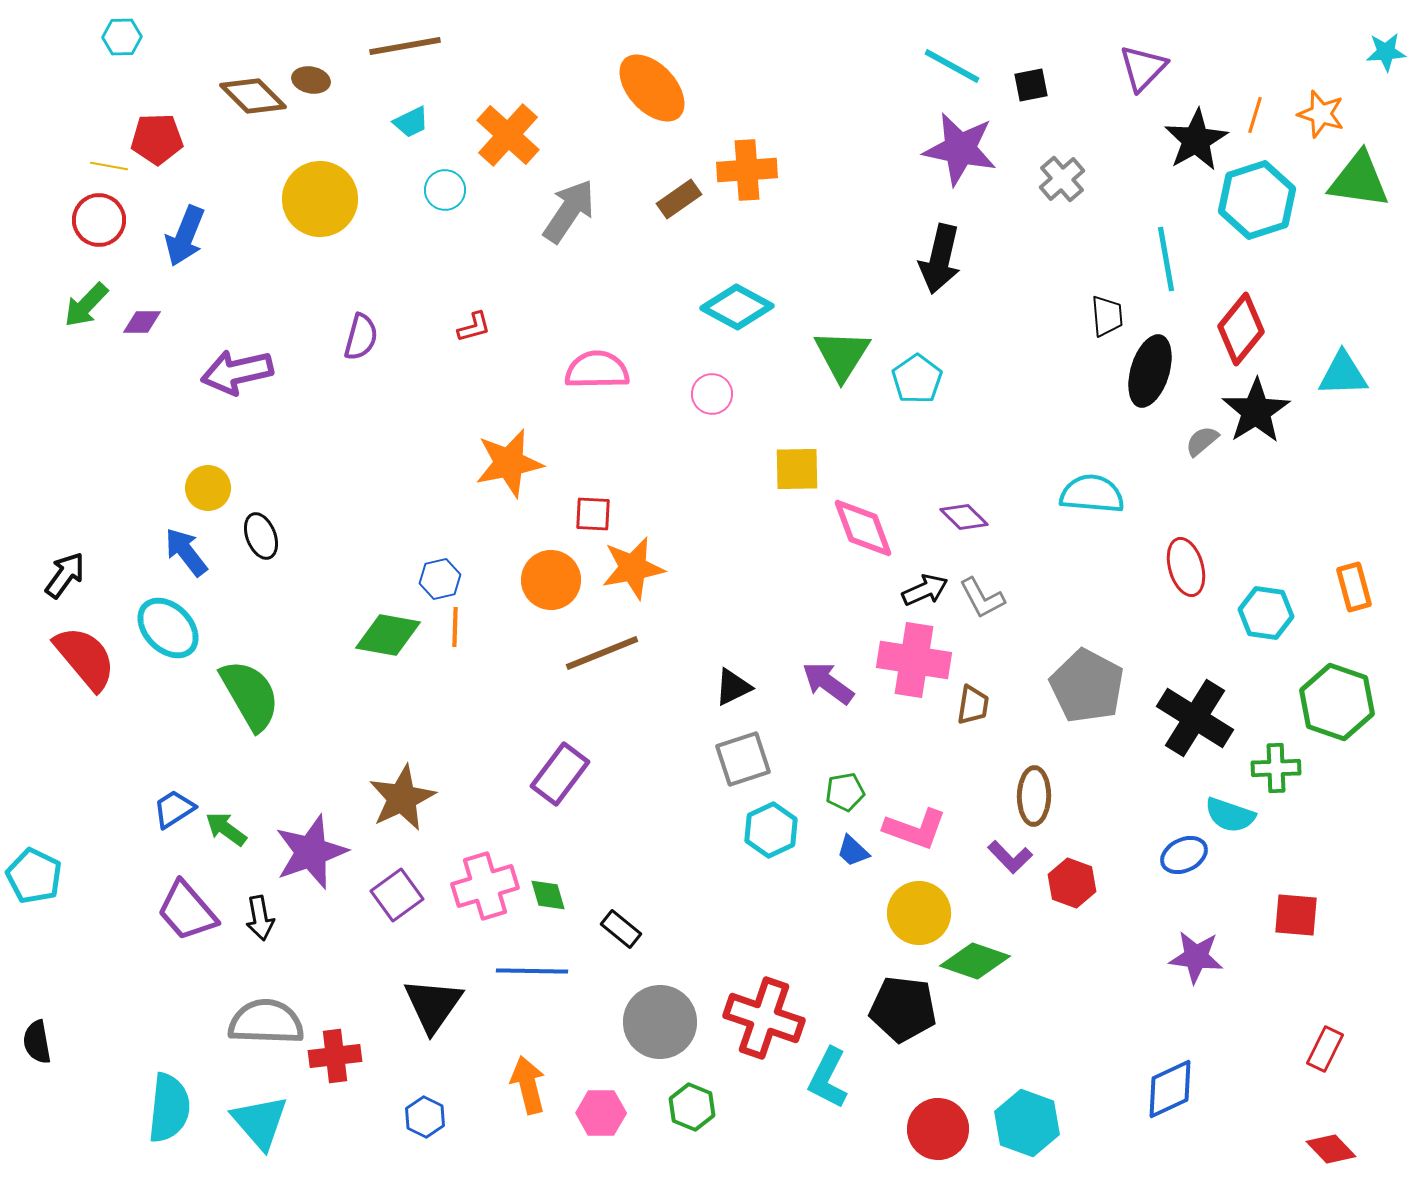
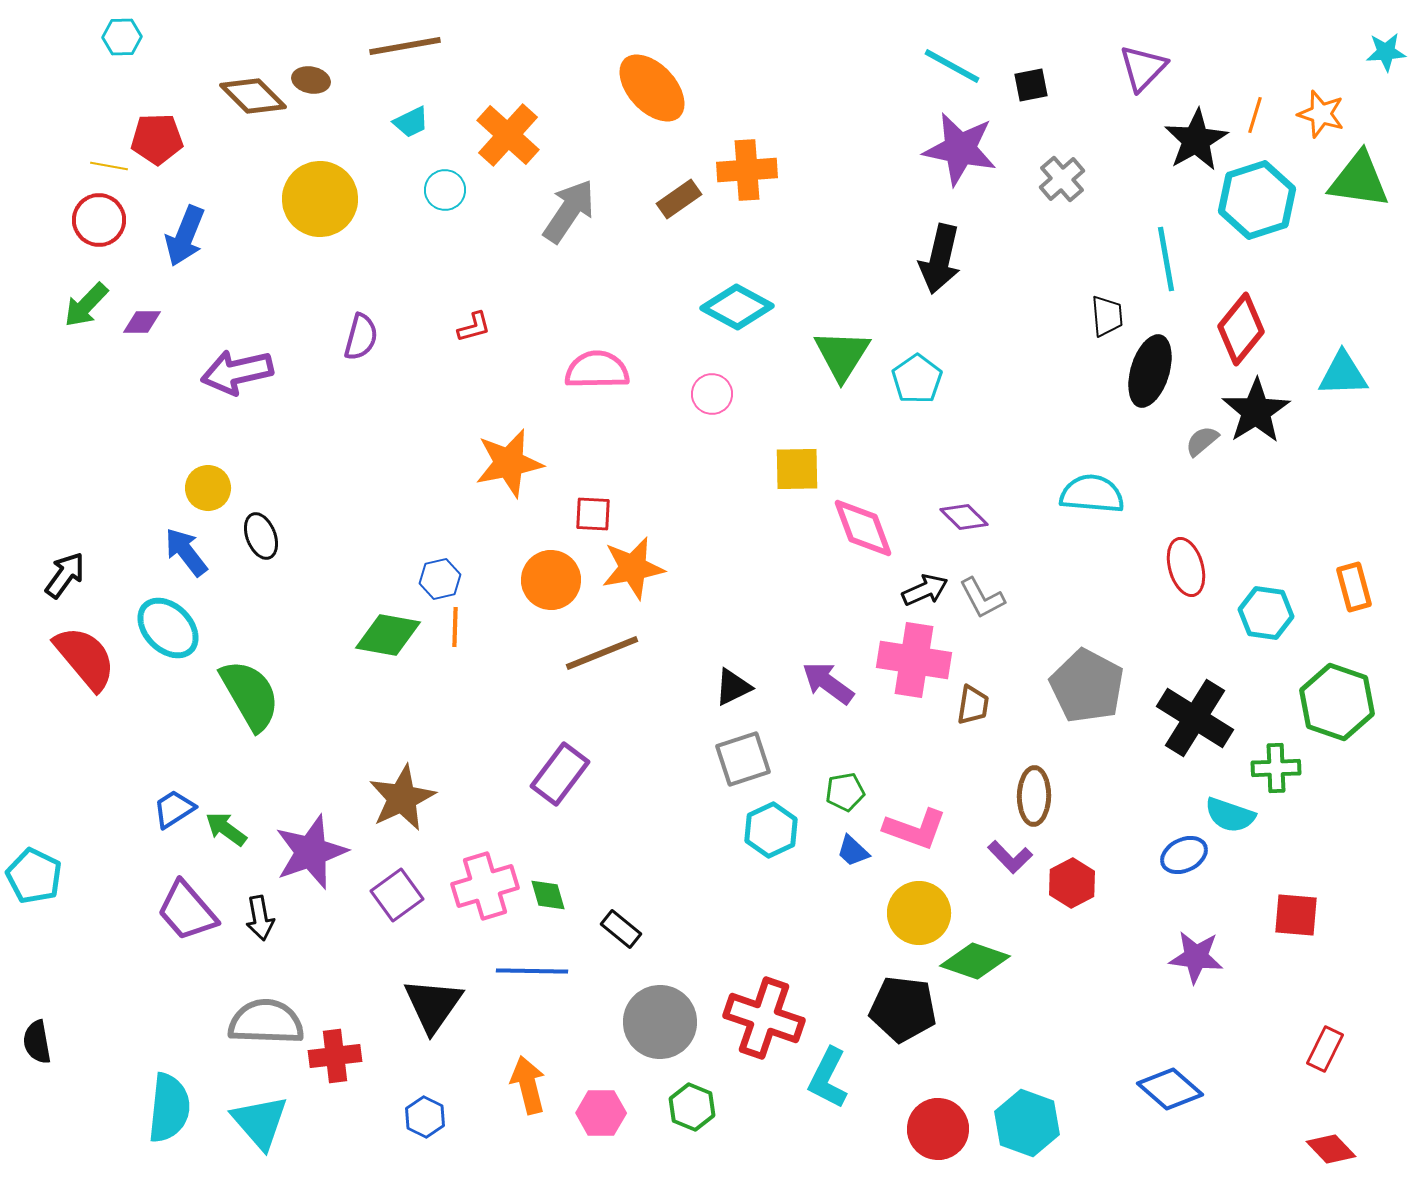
red hexagon at (1072, 883): rotated 12 degrees clockwise
blue diamond at (1170, 1089): rotated 66 degrees clockwise
